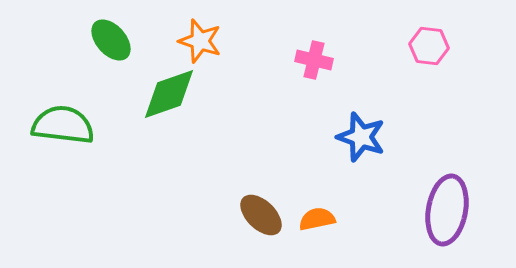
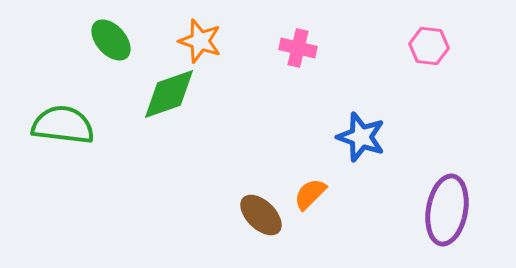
pink cross: moved 16 px left, 12 px up
orange semicircle: moved 7 px left, 25 px up; rotated 33 degrees counterclockwise
